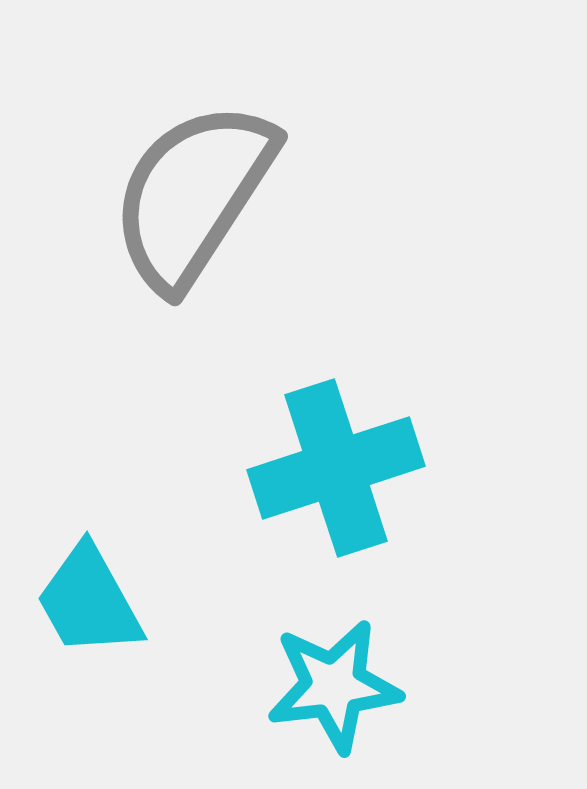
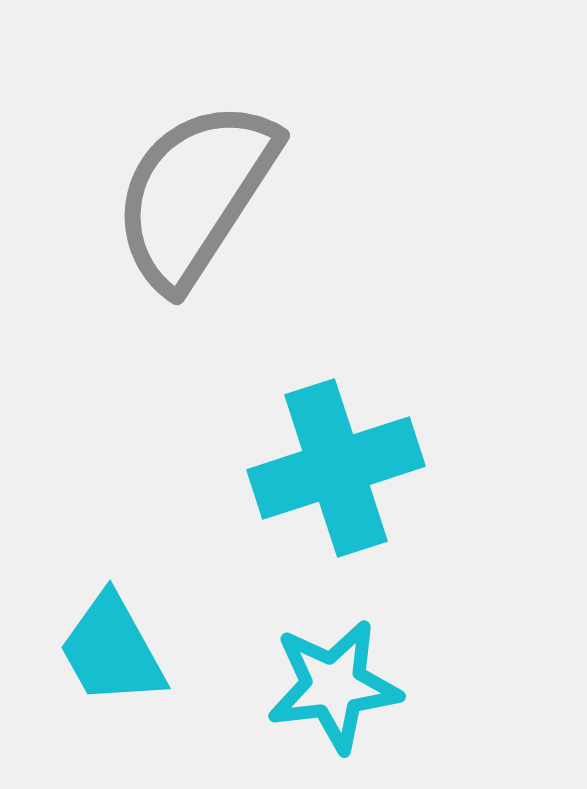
gray semicircle: moved 2 px right, 1 px up
cyan trapezoid: moved 23 px right, 49 px down
